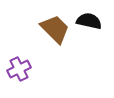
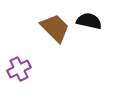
brown trapezoid: moved 1 px up
